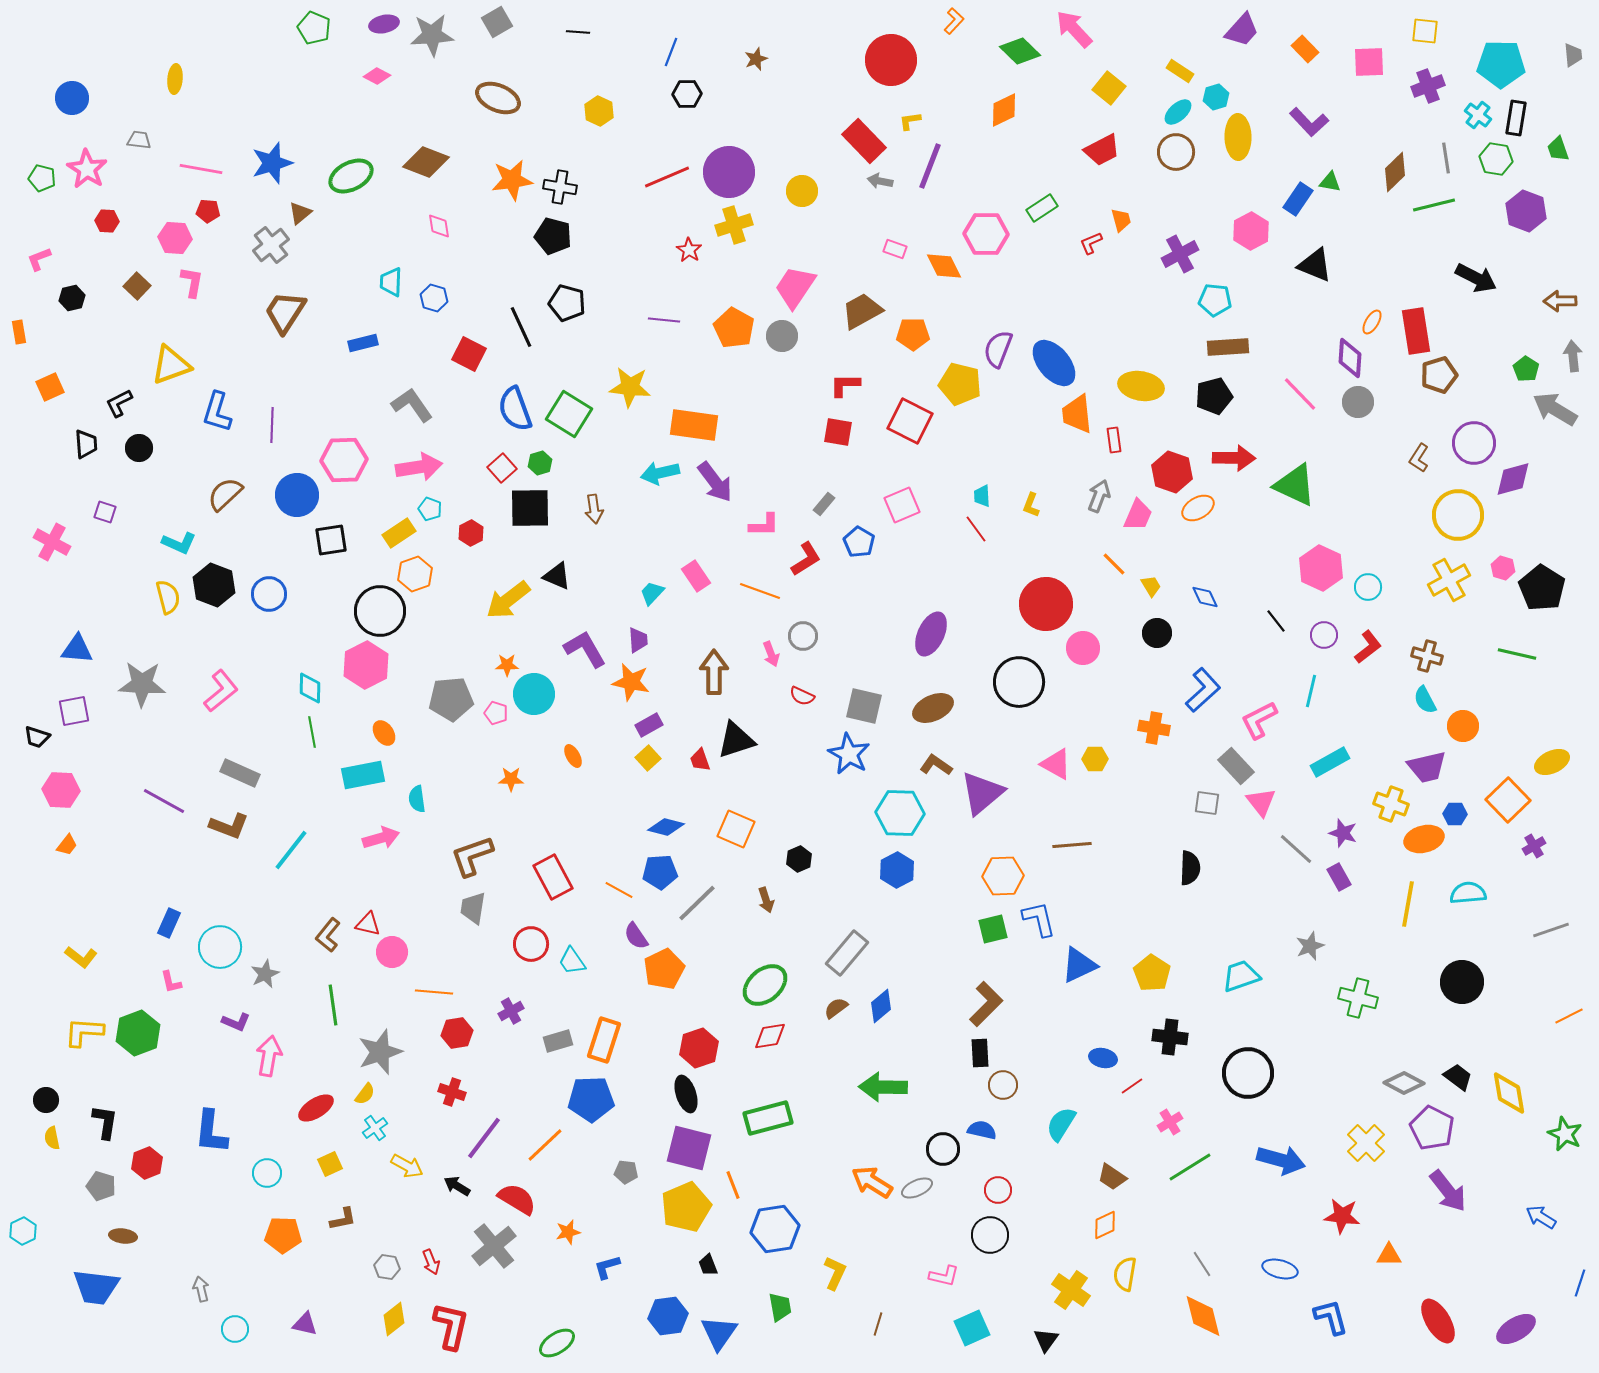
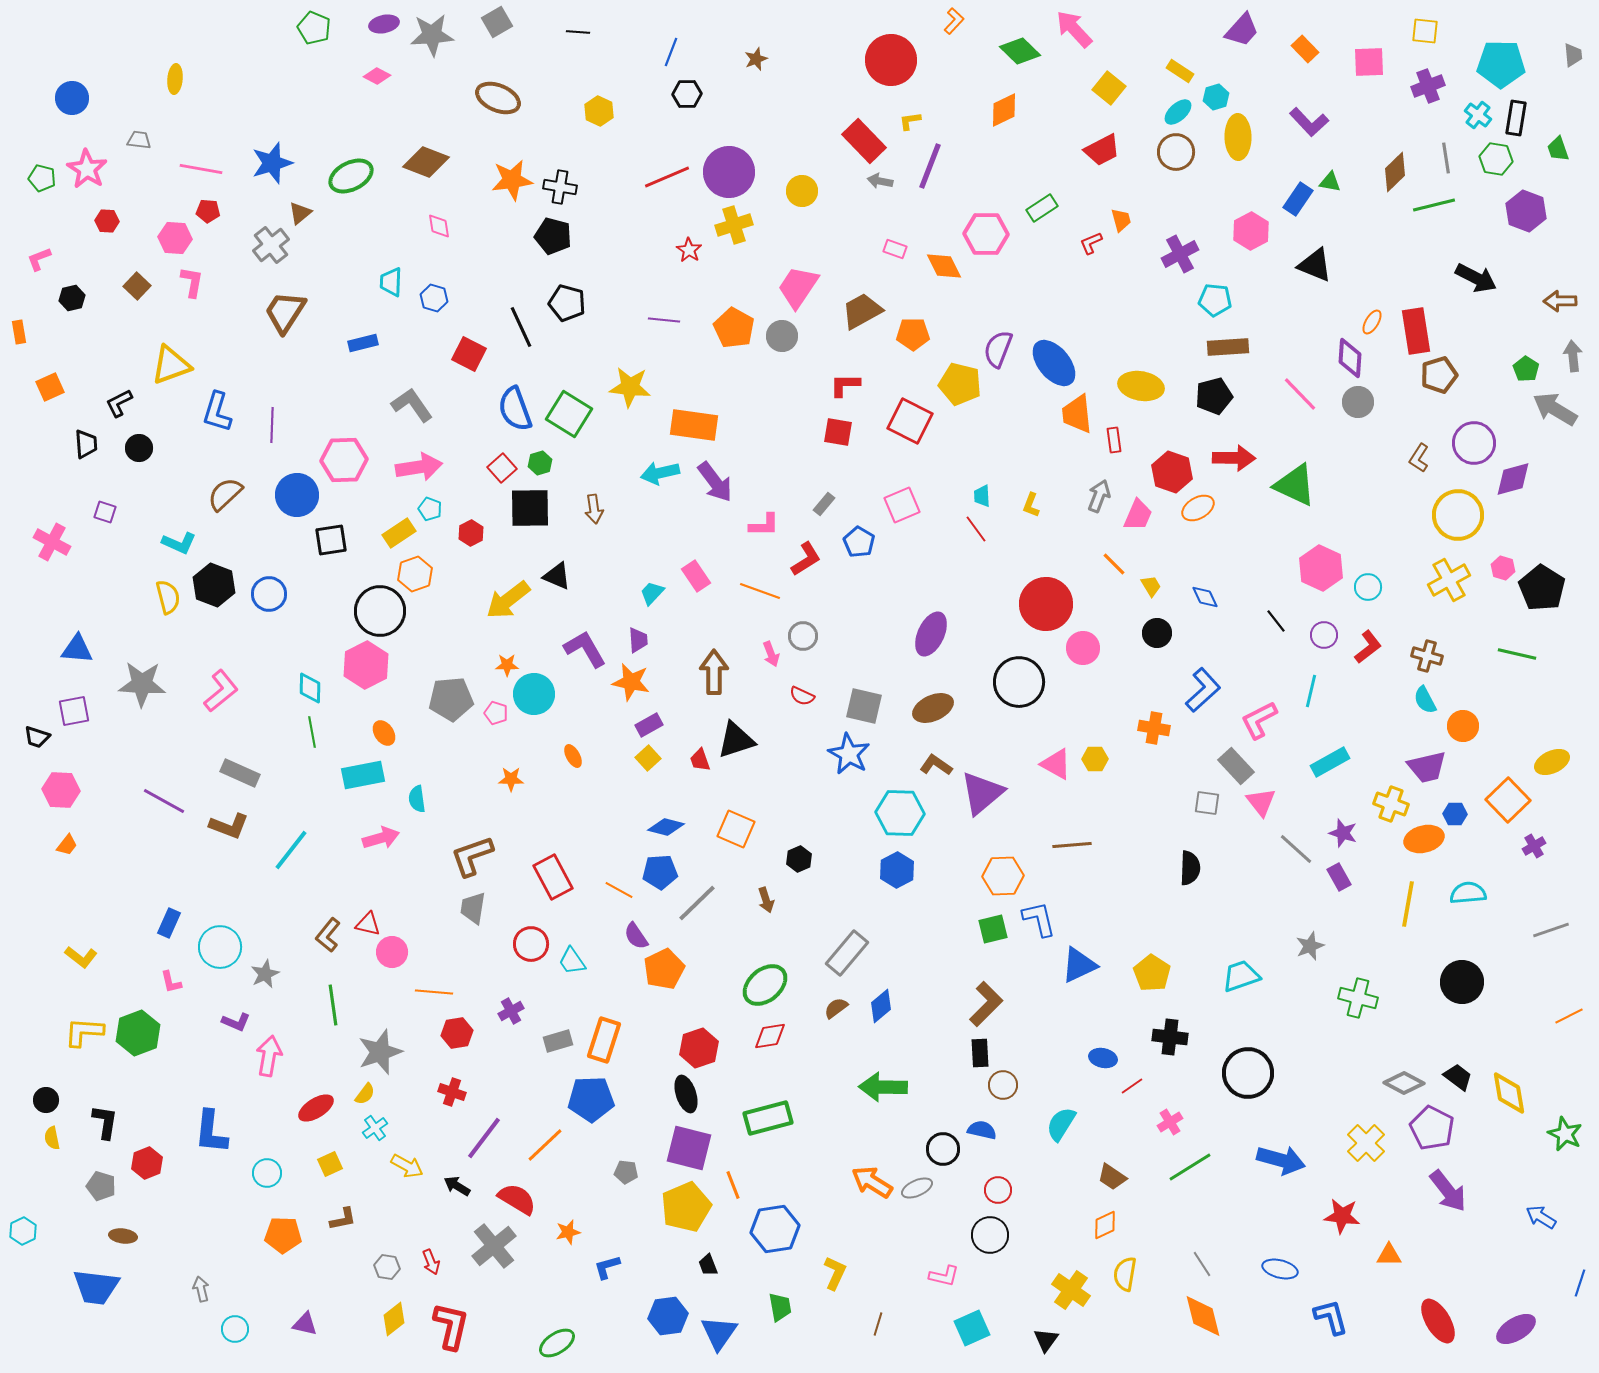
pink trapezoid at (795, 287): moved 3 px right
